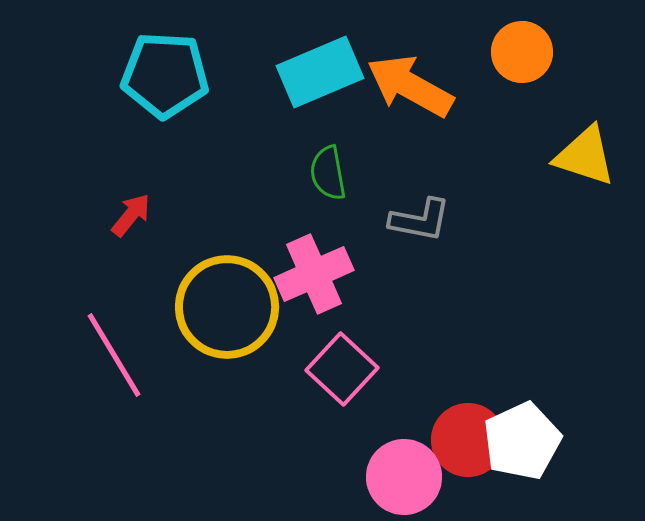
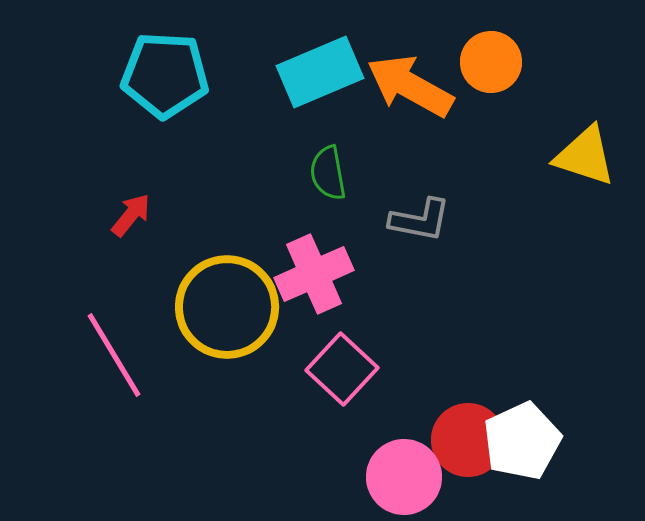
orange circle: moved 31 px left, 10 px down
